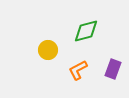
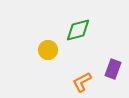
green diamond: moved 8 px left, 1 px up
orange L-shape: moved 4 px right, 12 px down
